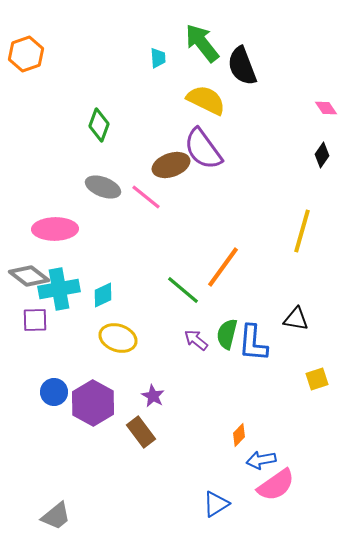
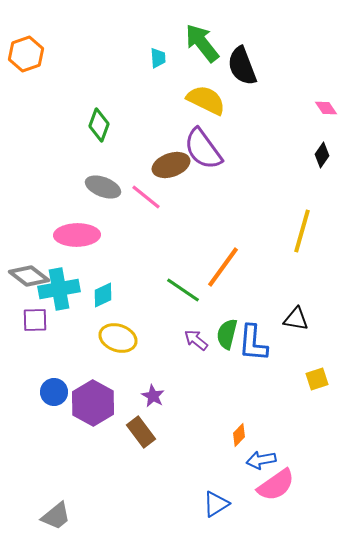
pink ellipse: moved 22 px right, 6 px down
green line: rotated 6 degrees counterclockwise
